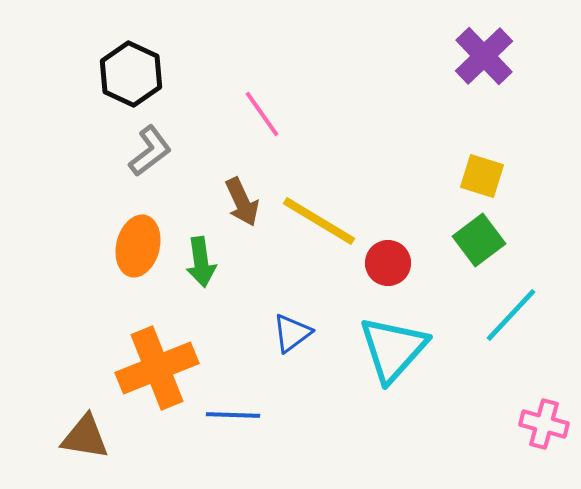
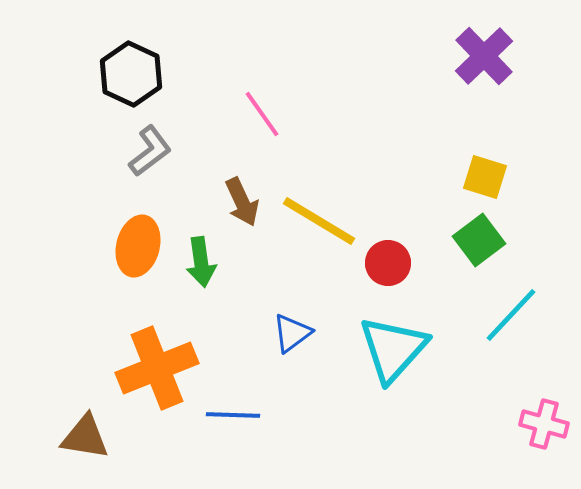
yellow square: moved 3 px right, 1 px down
